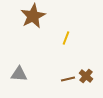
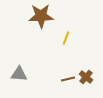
brown star: moved 8 px right; rotated 25 degrees clockwise
brown cross: moved 1 px down
